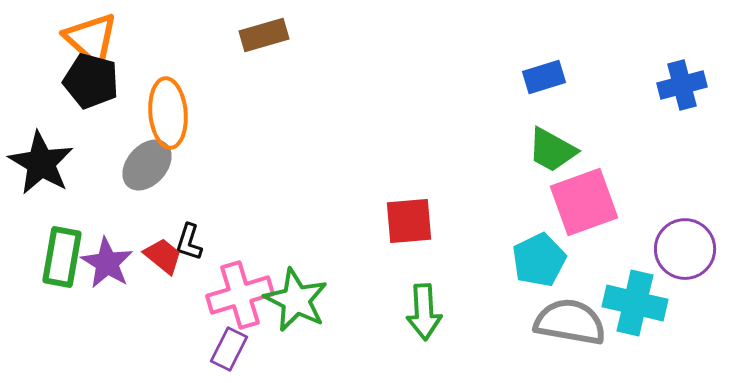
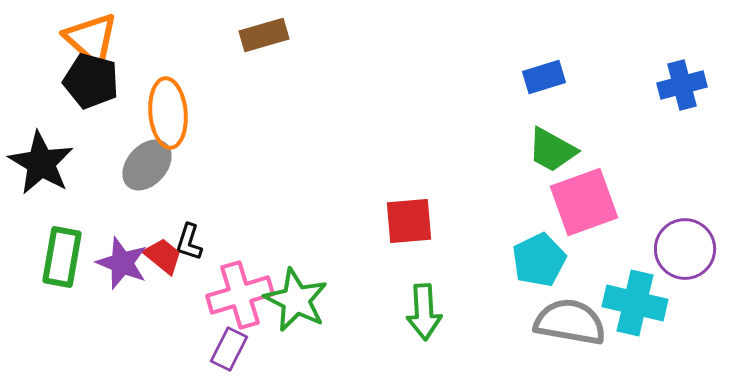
purple star: moved 15 px right; rotated 10 degrees counterclockwise
